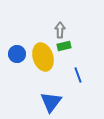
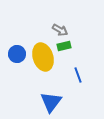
gray arrow: rotated 119 degrees clockwise
